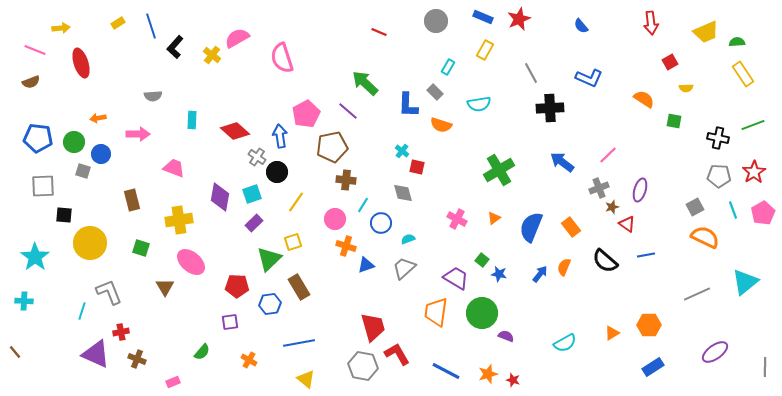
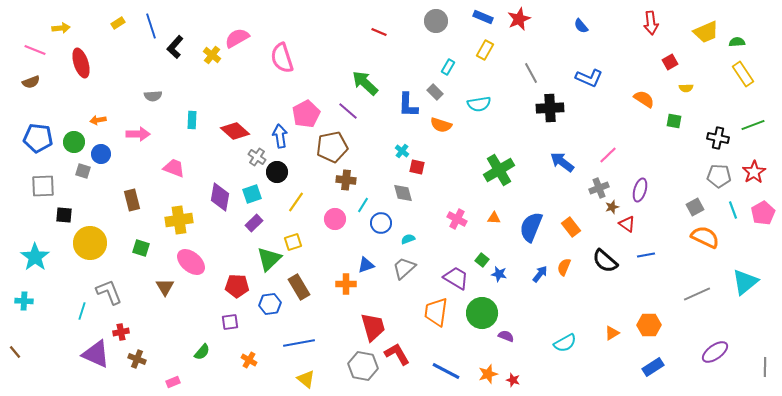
orange arrow at (98, 118): moved 2 px down
orange triangle at (494, 218): rotated 40 degrees clockwise
orange cross at (346, 246): moved 38 px down; rotated 18 degrees counterclockwise
